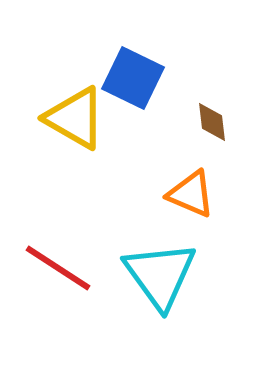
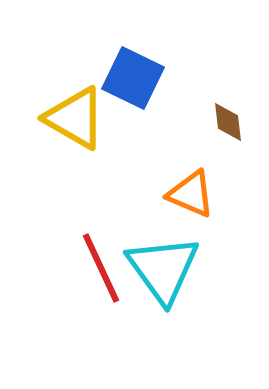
brown diamond: moved 16 px right
red line: moved 43 px right; rotated 32 degrees clockwise
cyan triangle: moved 3 px right, 6 px up
